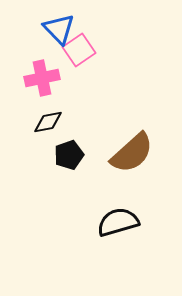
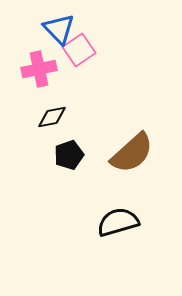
pink cross: moved 3 px left, 9 px up
black diamond: moved 4 px right, 5 px up
